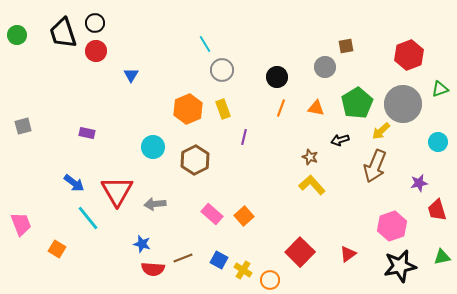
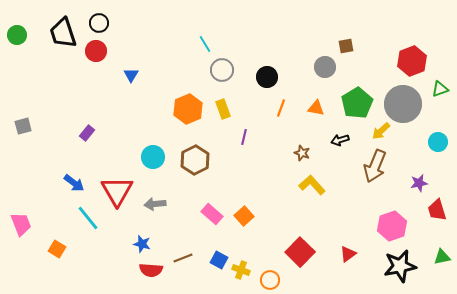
black circle at (95, 23): moved 4 px right
red hexagon at (409, 55): moved 3 px right, 6 px down
black circle at (277, 77): moved 10 px left
purple rectangle at (87, 133): rotated 63 degrees counterclockwise
cyan circle at (153, 147): moved 10 px down
brown star at (310, 157): moved 8 px left, 4 px up
red semicircle at (153, 269): moved 2 px left, 1 px down
yellow cross at (243, 270): moved 2 px left; rotated 12 degrees counterclockwise
